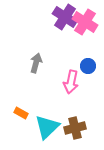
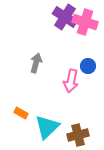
pink cross: rotated 15 degrees counterclockwise
pink arrow: moved 1 px up
brown cross: moved 3 px right, 7 px down
